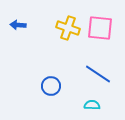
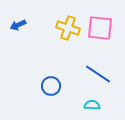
blue arrow: rotated 28 degrees counterclockwise
